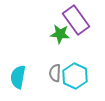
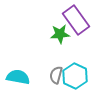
green star: rotated 12 degrees counterclockwise
gray semicircle: moved 1 px right, 2 px down; rotated 12 degrees clockwise
cyan semicircle: rotated 90 degrees clockwise
